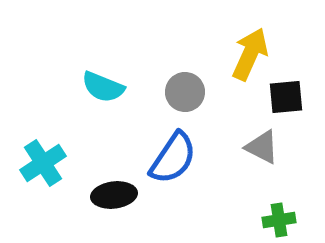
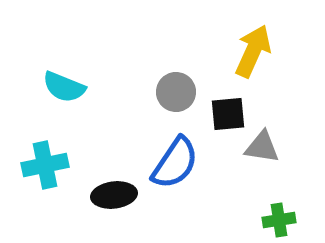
yellow arrow: moved 3 px right, 3 px up
cyan semicircle: moved 39 px left
gray circle: moved 9 px left
black square: moved 58 px left, 17 px down
gray triangle: rotated 18 degrees counterclockwise
blue semicircle: moved 2 px right, 5 px down
cyan cross: moved 2 px right, 2 px down; rotated 21 degrees clockwise
